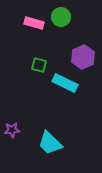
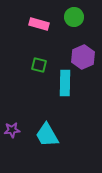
green circle: moved 13 px right
pink rectangle: moved 5 px right, 1 px down
cyan rectangle: rotated 65 degrees clockwise
cyan trapezoid: moved 3 px left, 8 px up; rotated 16 degrees clockwise
